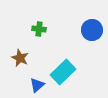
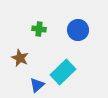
blue circle: moved 14 px left
